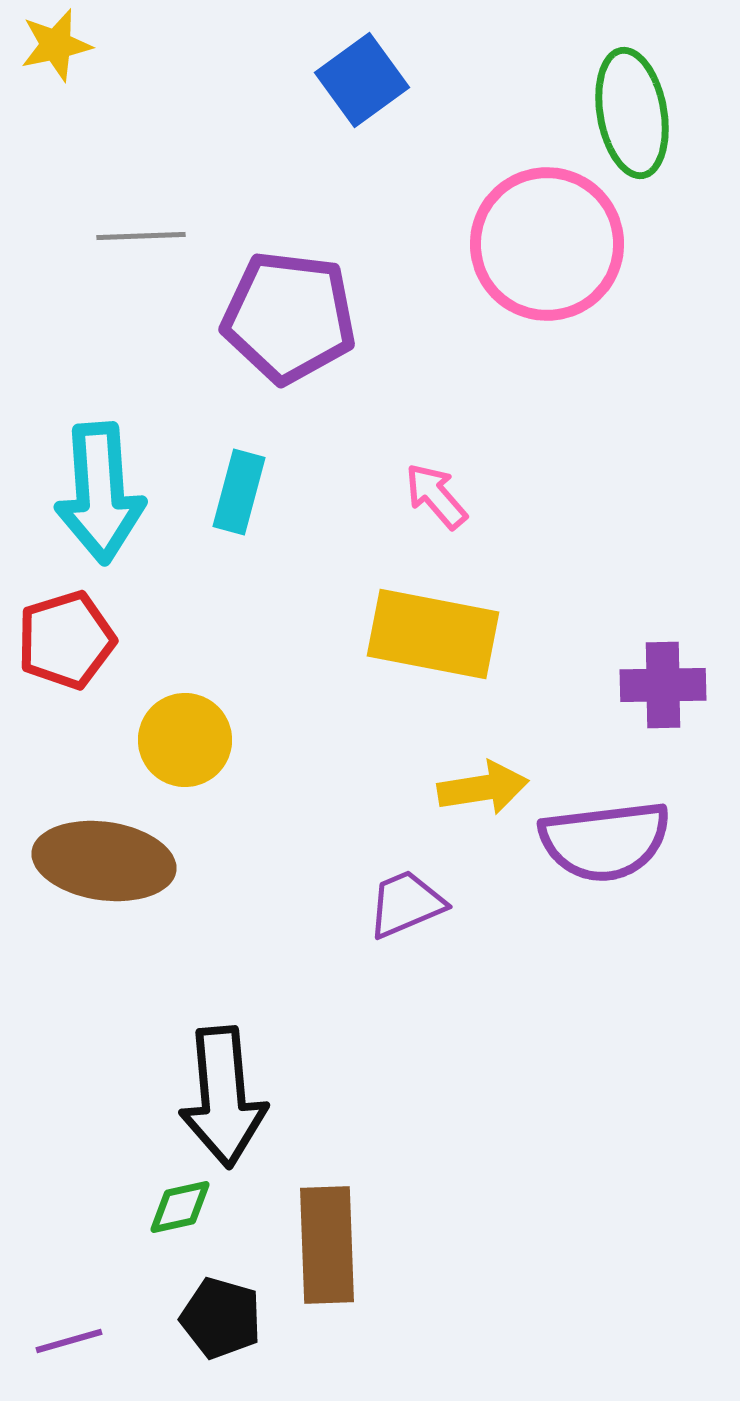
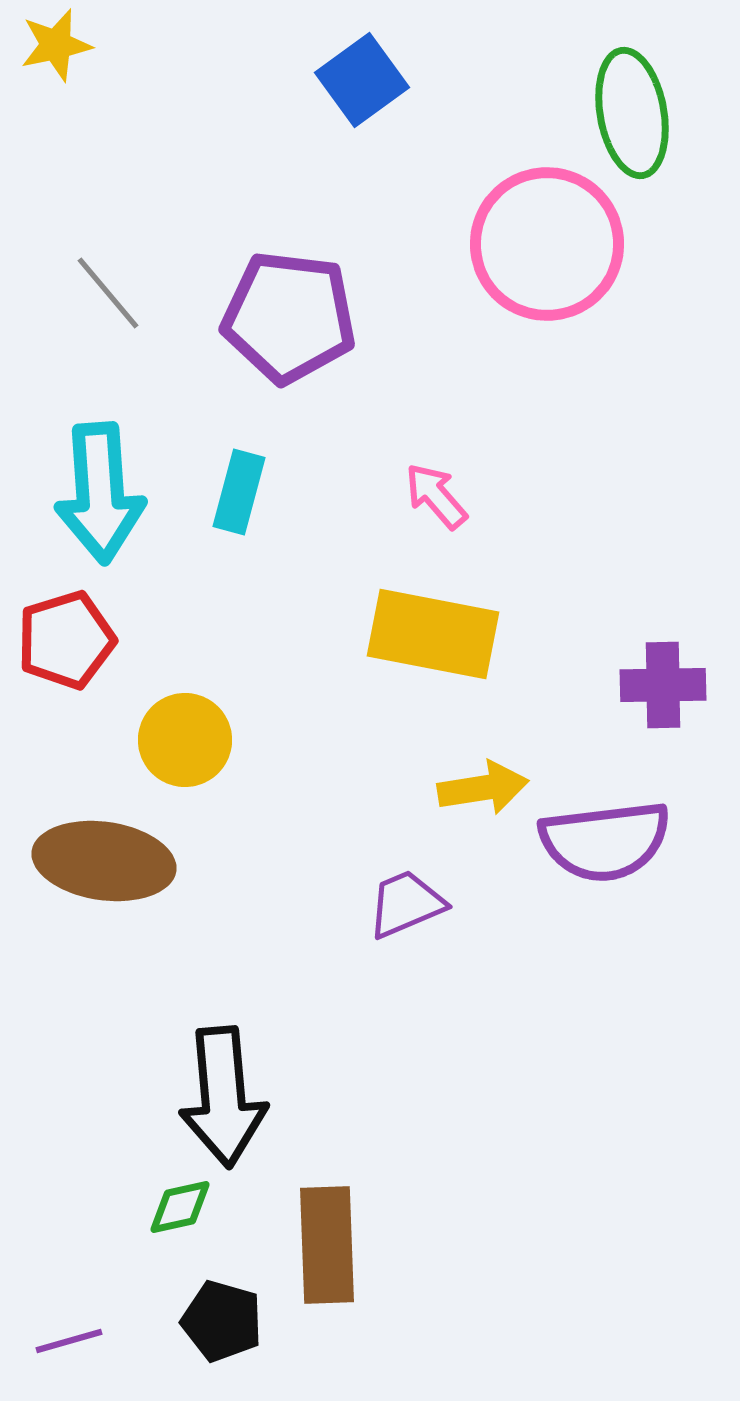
gray line: moved 33 px left, 57 px down; rotated 52 degrees clockwise
black pentagon: moved 1 px right, 3 px down
